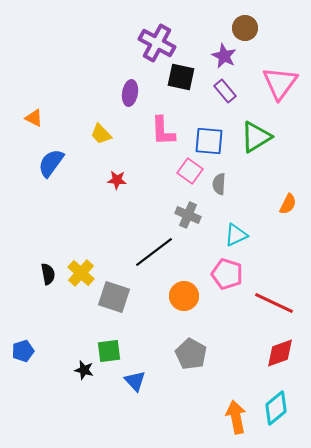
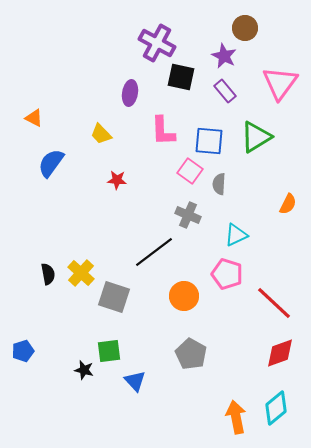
red line: rotated 18 degrees clockwise
